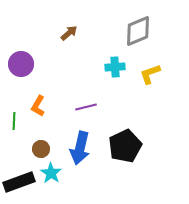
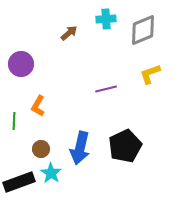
gray diamond: moved 5 px right, 1 px up
cyan cross: moved 9 px left, 48 px up
purple line: moved 20 px right, 18 px up
